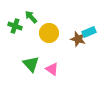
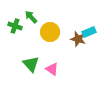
yellow circle: moved 1 px right, 1 px up
